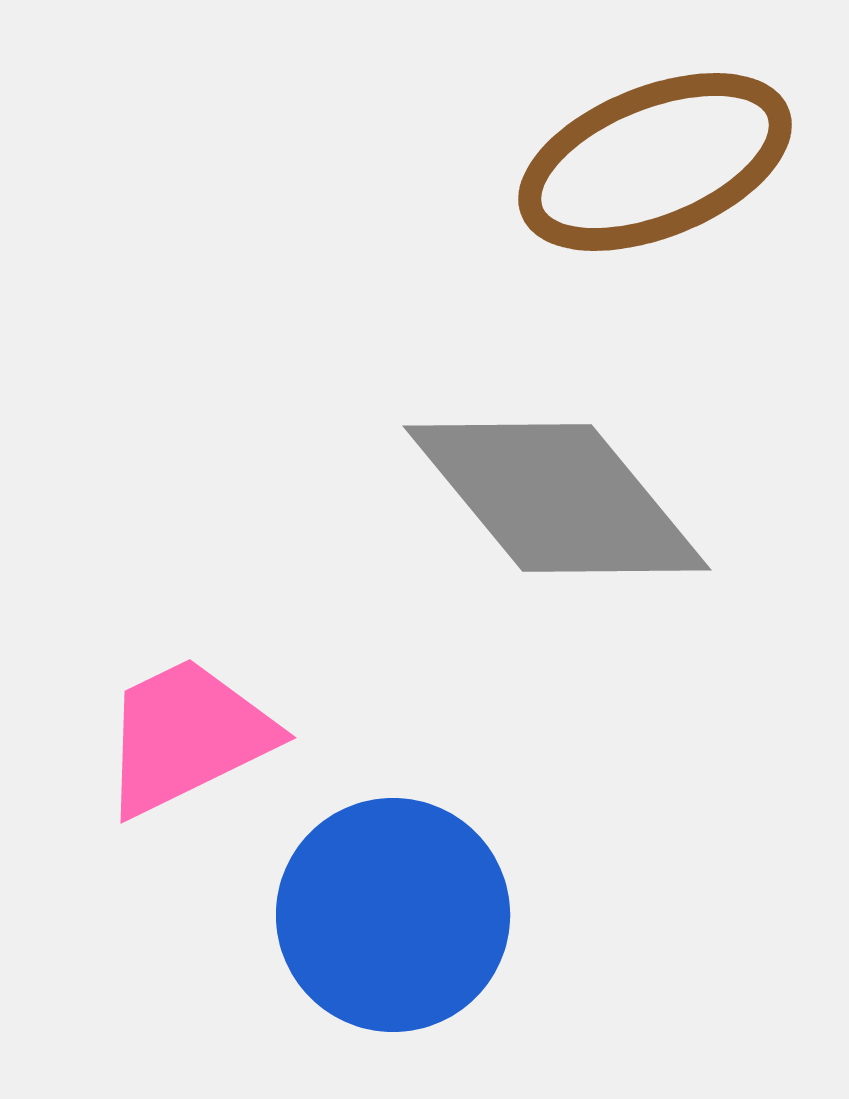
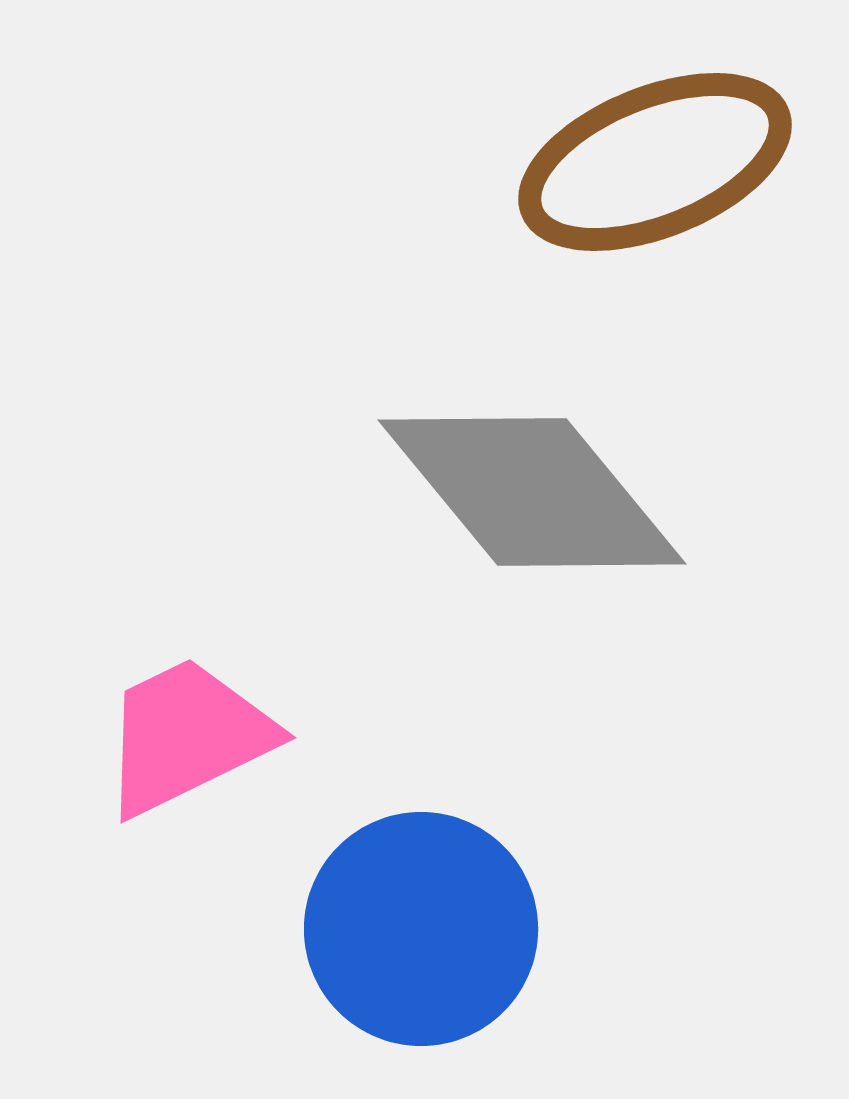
gray diamond: moved 25 px left, 6 px up
blue circle: moved 28 px right, 14 px down
